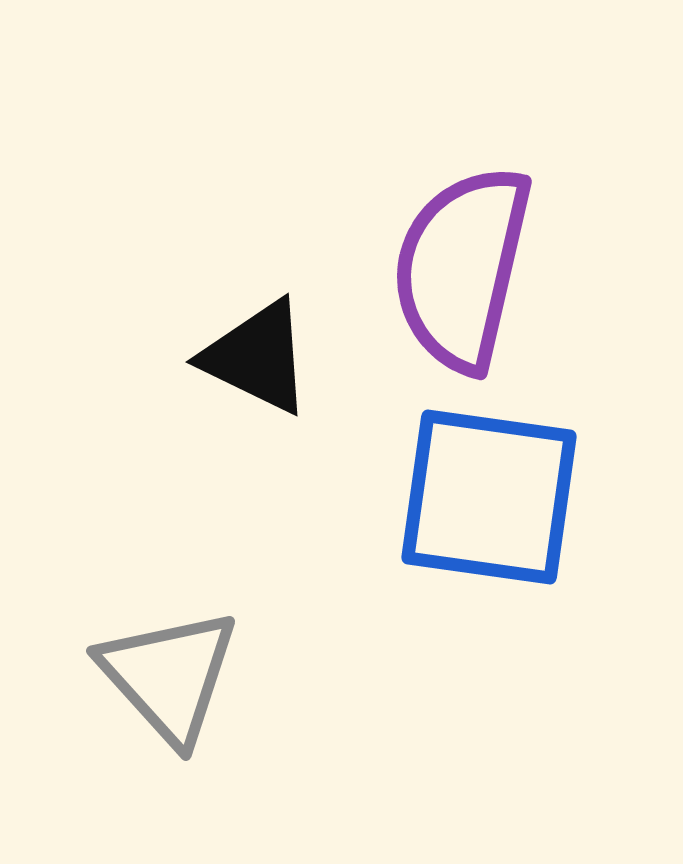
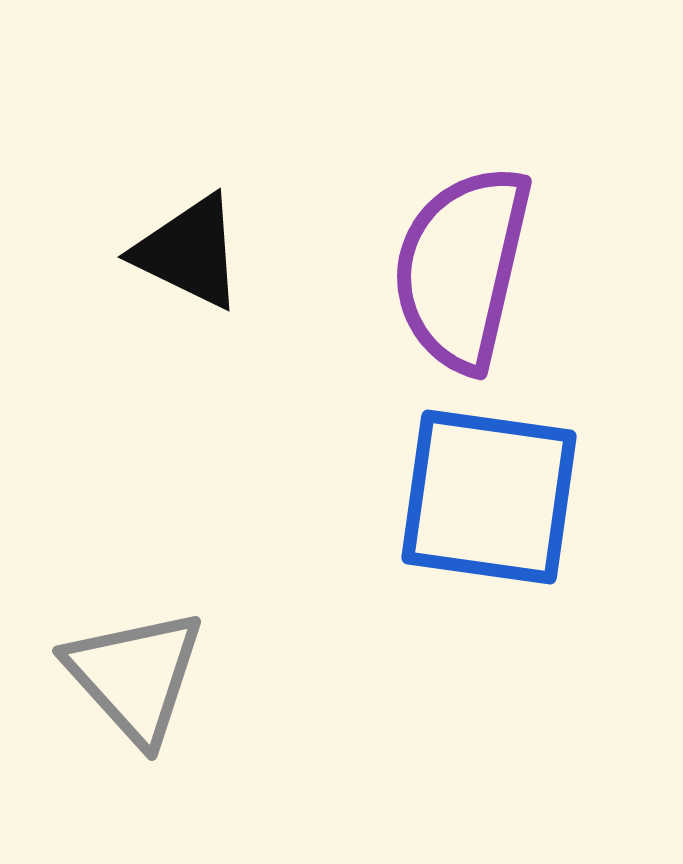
black triangle: moved 68 px left, 105 px up
gray triangle: moved 34 px left
